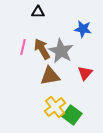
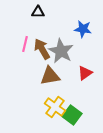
pink line: moved 2 px right, 3 px up
red triangle: rotated 14 degrees clockwise
yellow cross: rotated 15 degrees counterclockwise
